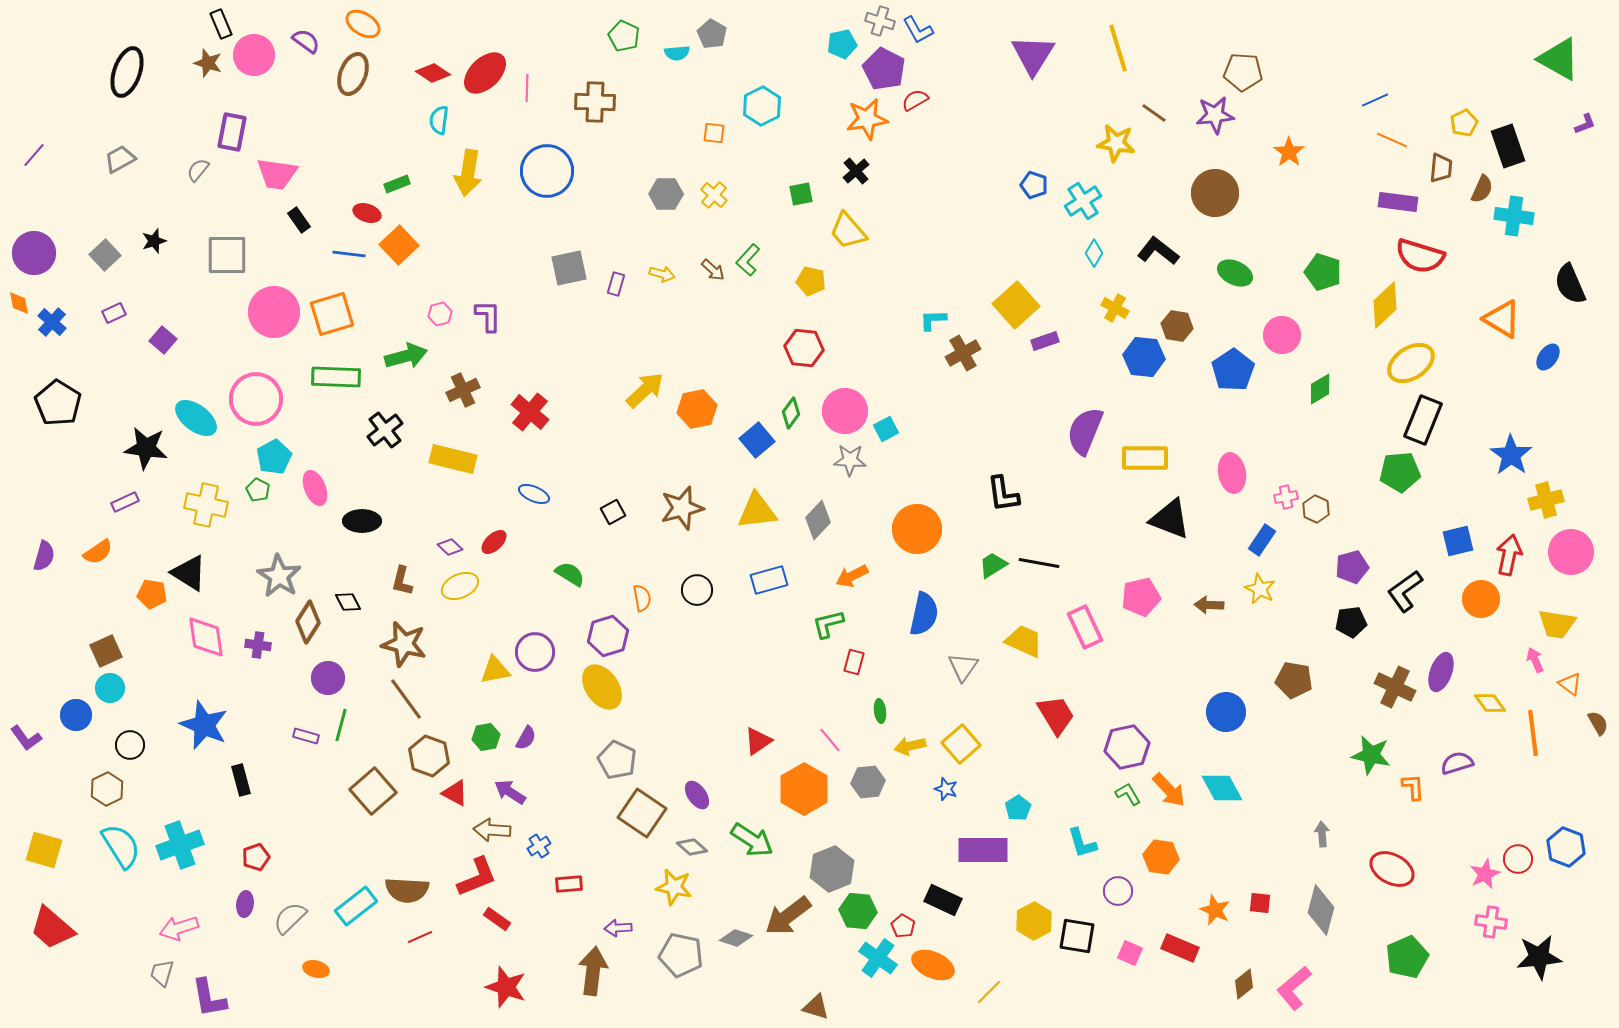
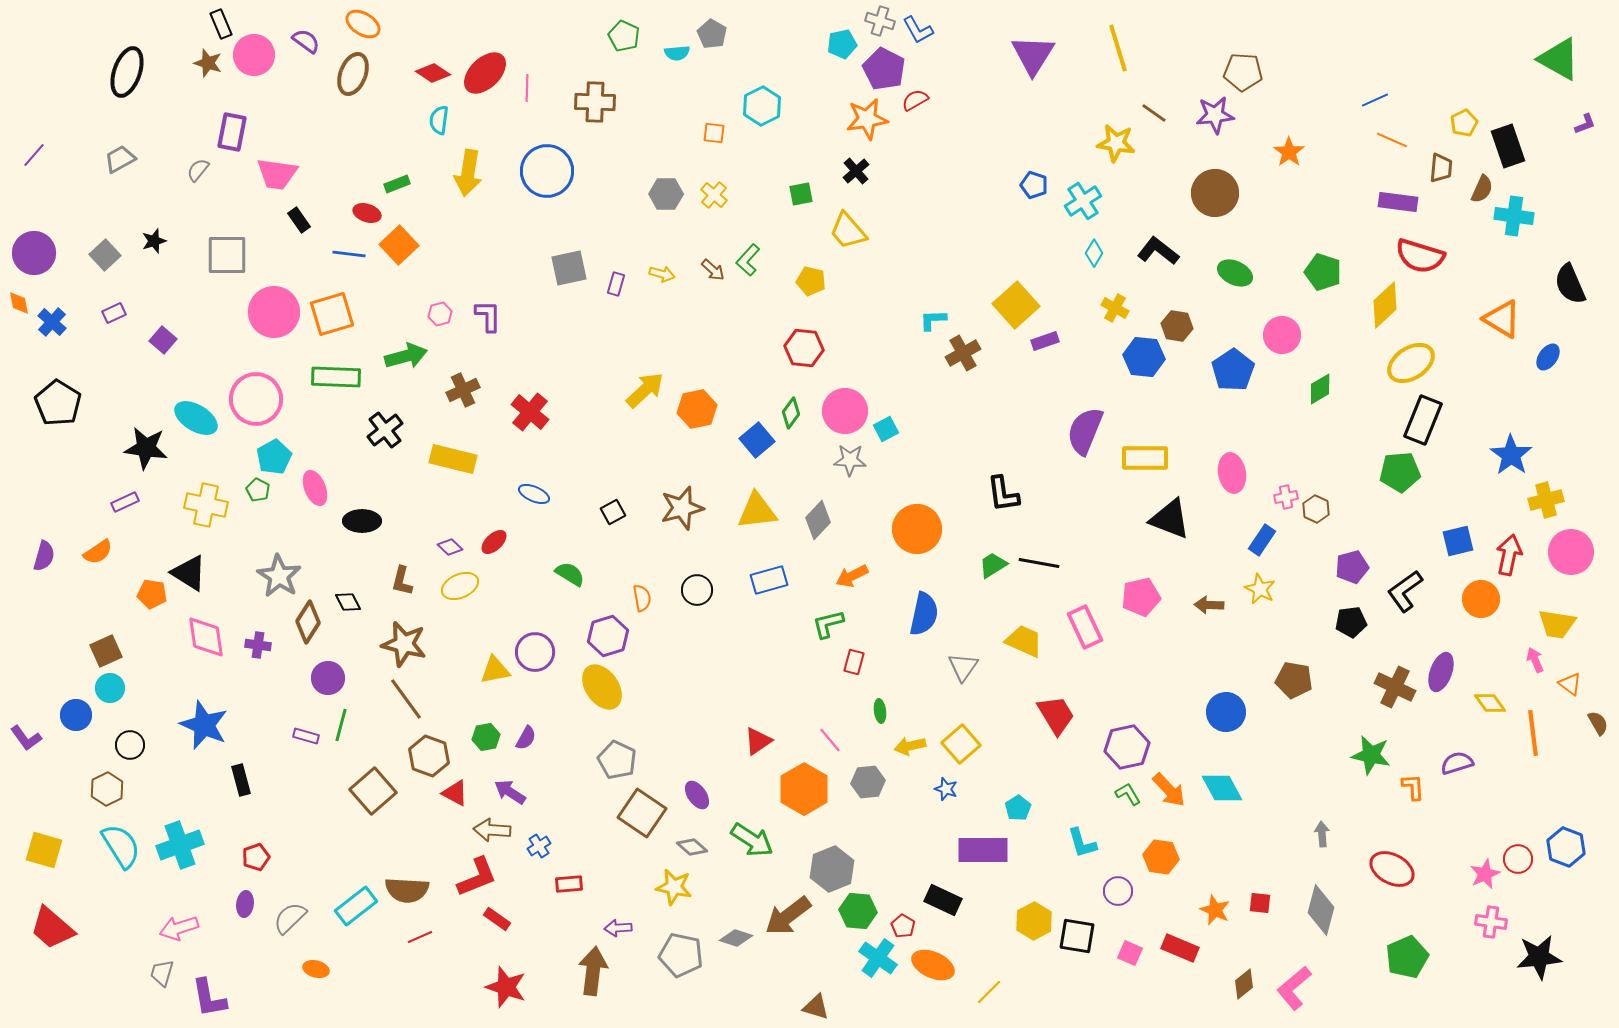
cyan ellipse at (196, 418): rotated 6 degrees counterclockwise
